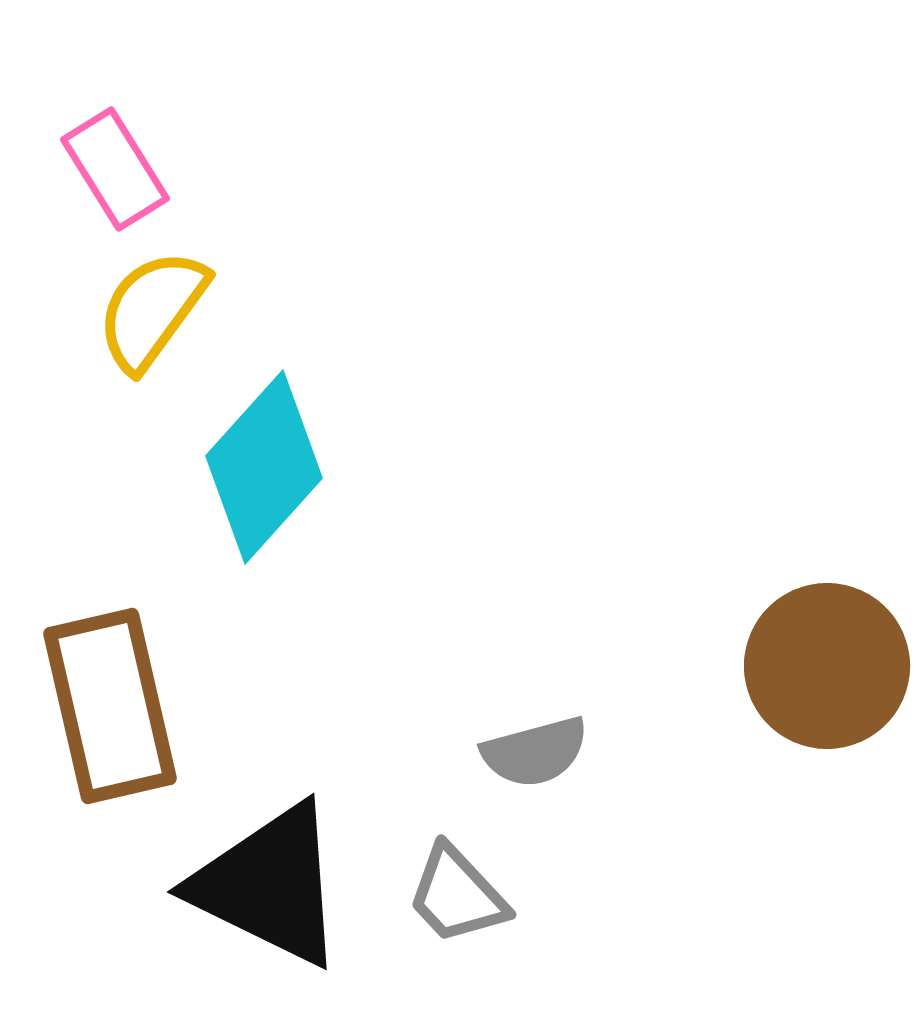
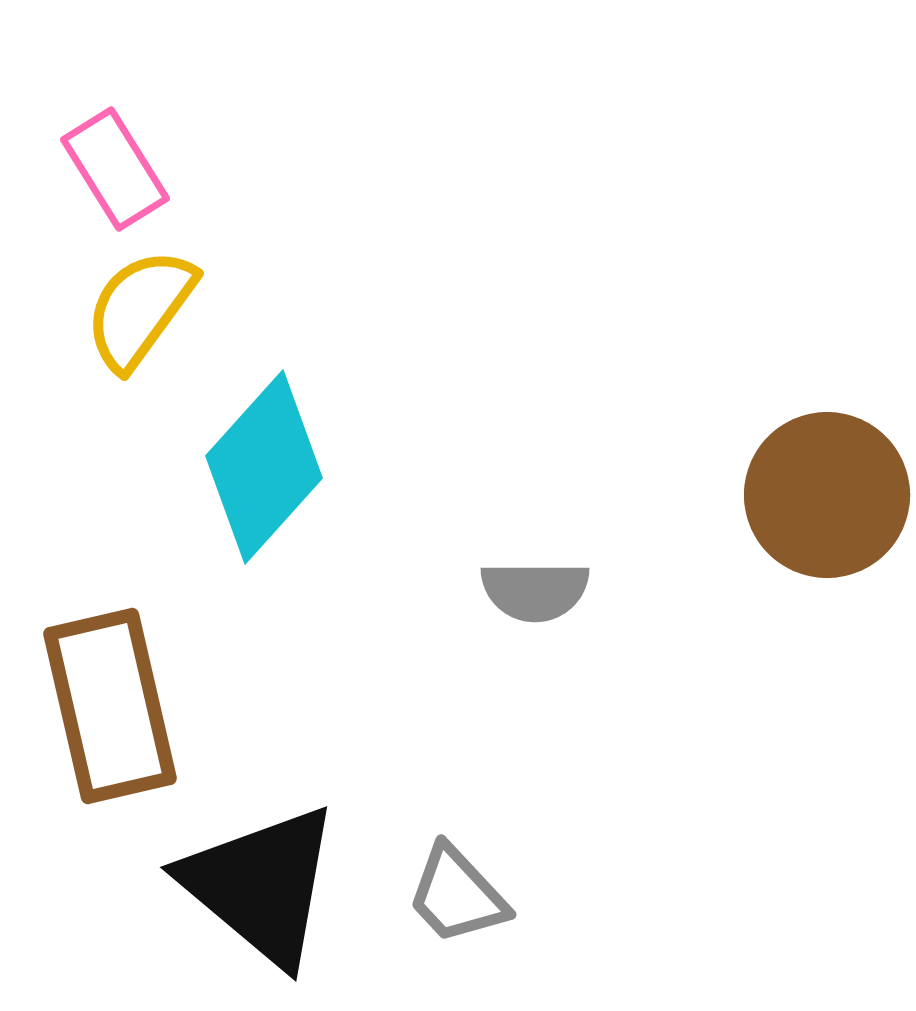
yellow semicircle: moved 12 px left, 1 px up
brown circle: moved 171 px up
gray semicircle: moved 161 px up; rotated 15 degrees clockwise
black triangle: moved 8 px left; rotated 14 degrees clockwise
